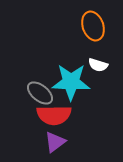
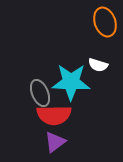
orange ellipse: moved 12 px right, 4 px up
gray ellipse: rotated 28 degrees clockwise
